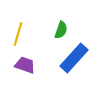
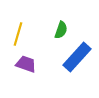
blue rectangle: moved 3 px right, 1 px up
purple trapezoid: moved 1 px right, 1 px up
